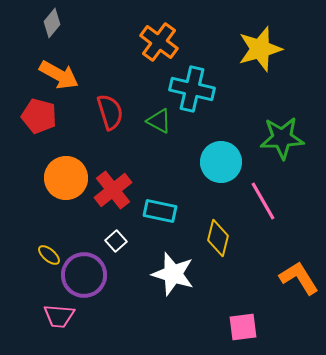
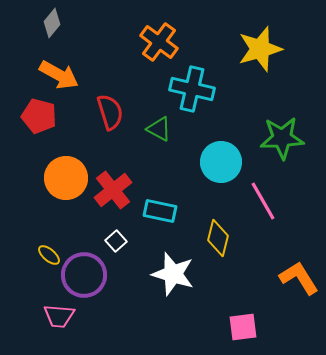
green triangle: moved 8 px down
